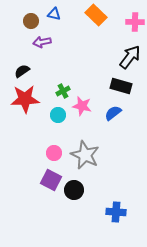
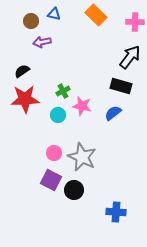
gray star: moved 3 px left, 2 px down
